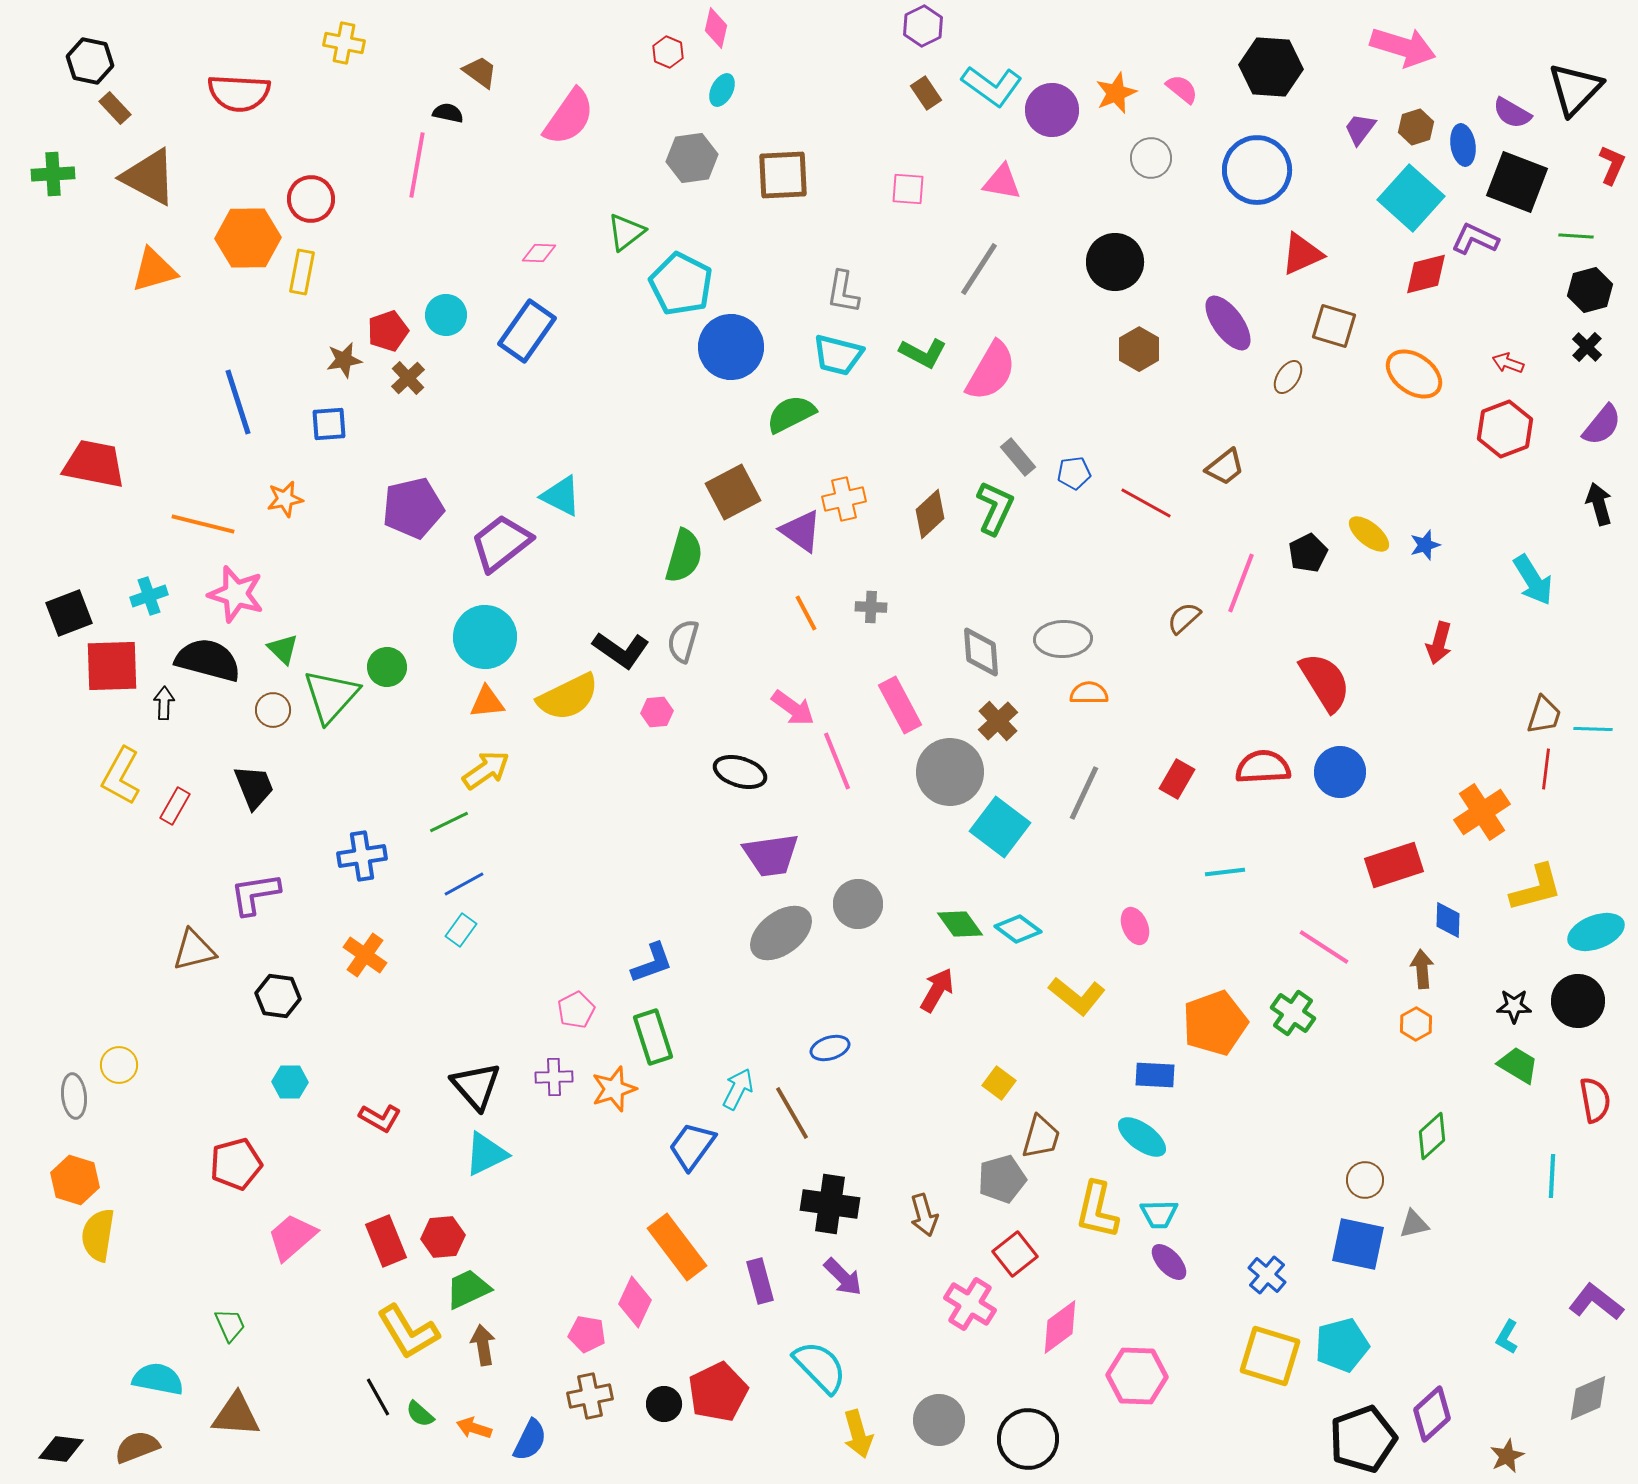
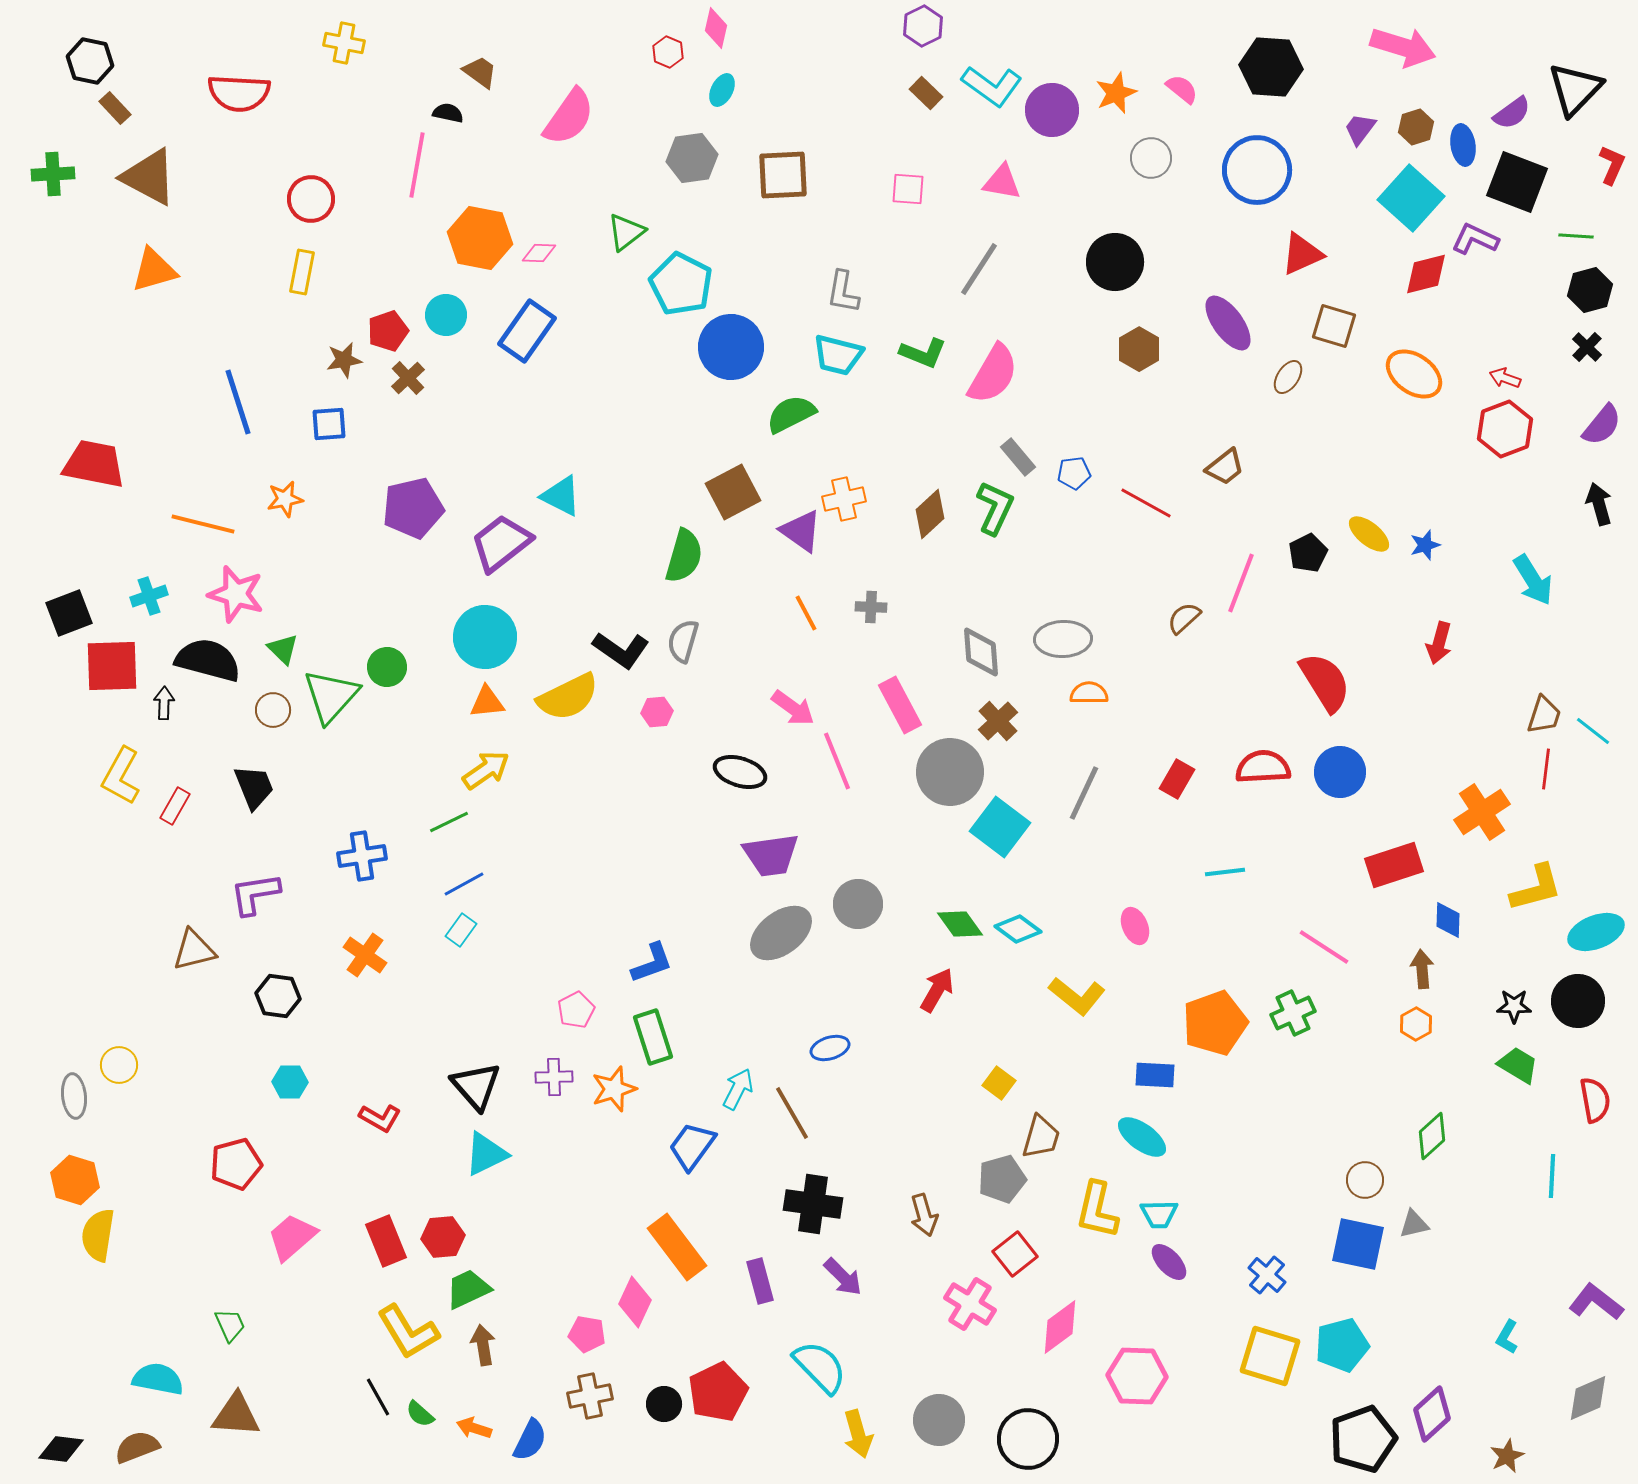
brown rectangle at (926, 93): rotated 12 degrees counterclockwise
purple semicircle at (1512, 113): rotated 66 degrees counterclockwise
orange hexagon at (248, 238): moved 232 px right; rotated 12 degrees clockwise
green L-shape at (923, 353): rotated 6 degrees counterclockwise
red arrow at (1508, 363): moved 3 px left, 15 px down
pink semicircle at (991, 371): moved 2 px right, 3 px down
cyan line at (1593, 729): moved 2 px down; rotated 36 degrees clockwise
green cross at (1293, 1013): rotated 30 degrees clockwise
black cross at (830, 1204): moved 17 px left
